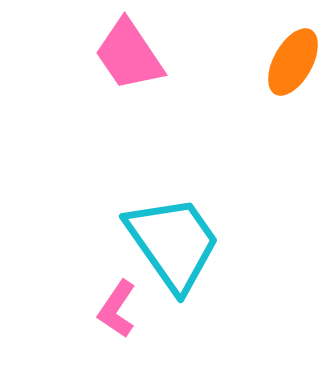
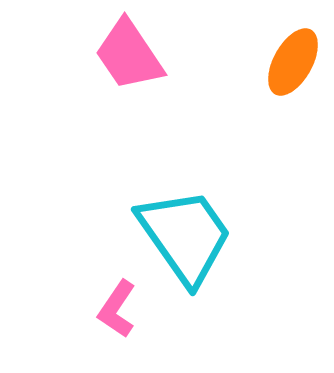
cyan trapezoid: moved 12 px right, 7 px up
